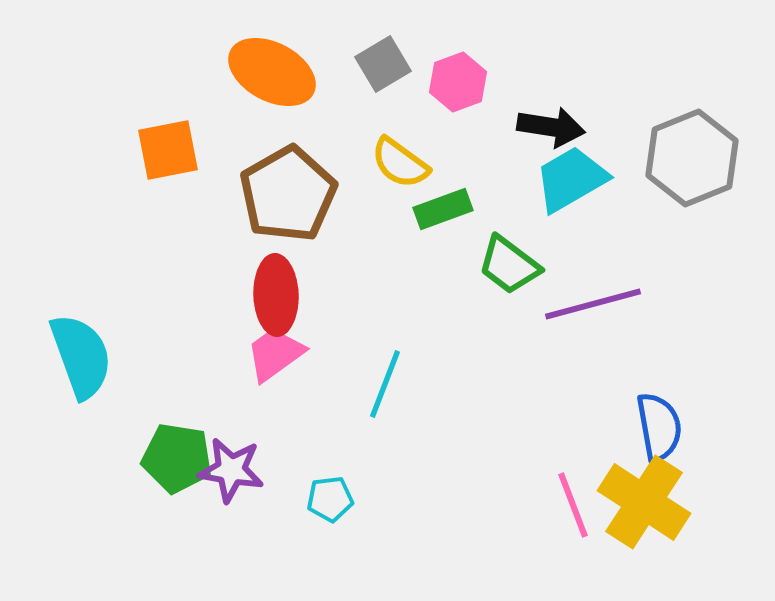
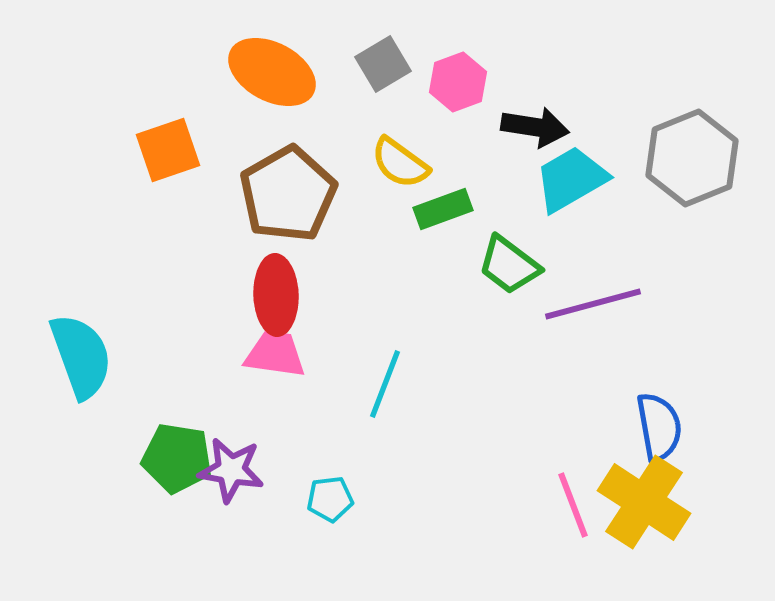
black arrow: moved 16 px left
orange square: rotated 8 degrees counterclockwise
pink trapezoid: rotated 44 degrees clockwise
